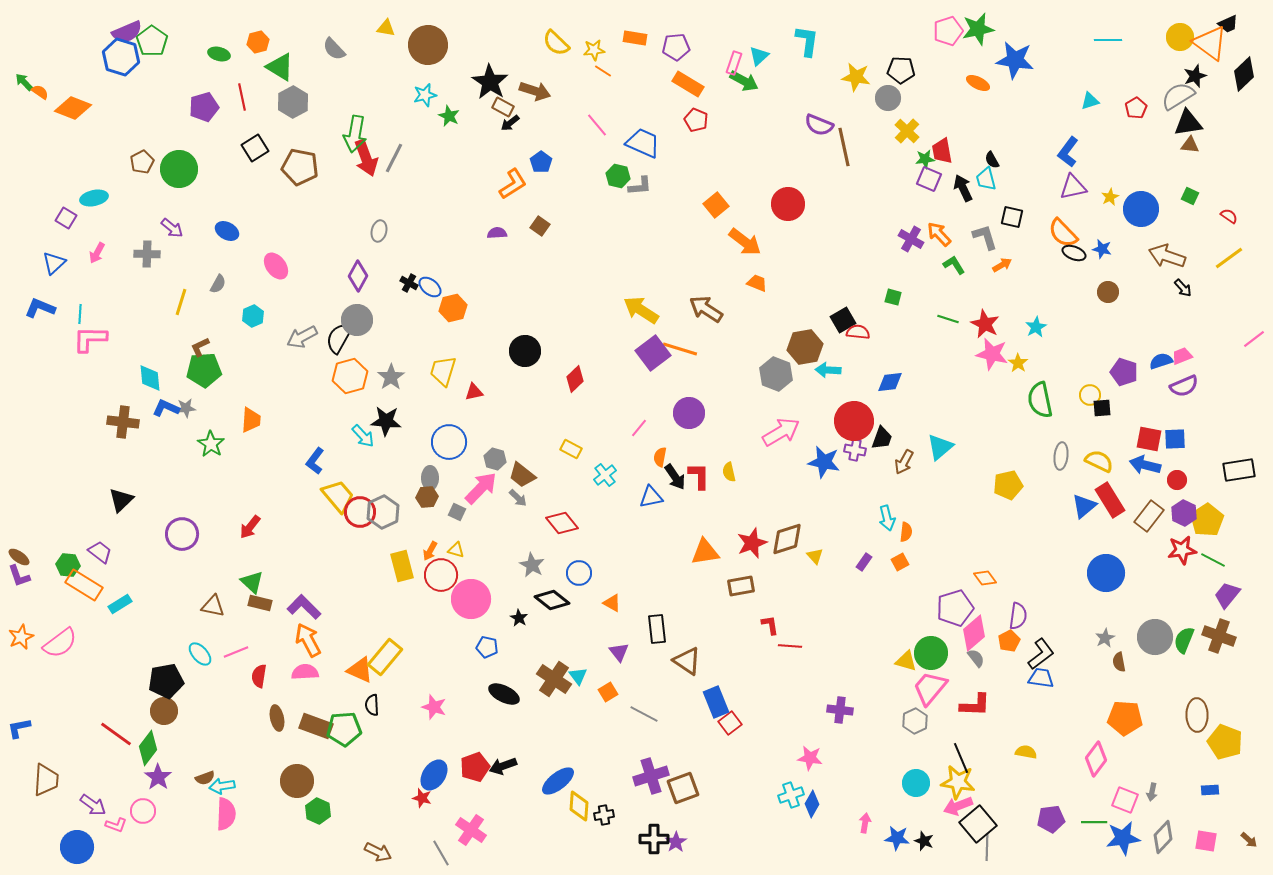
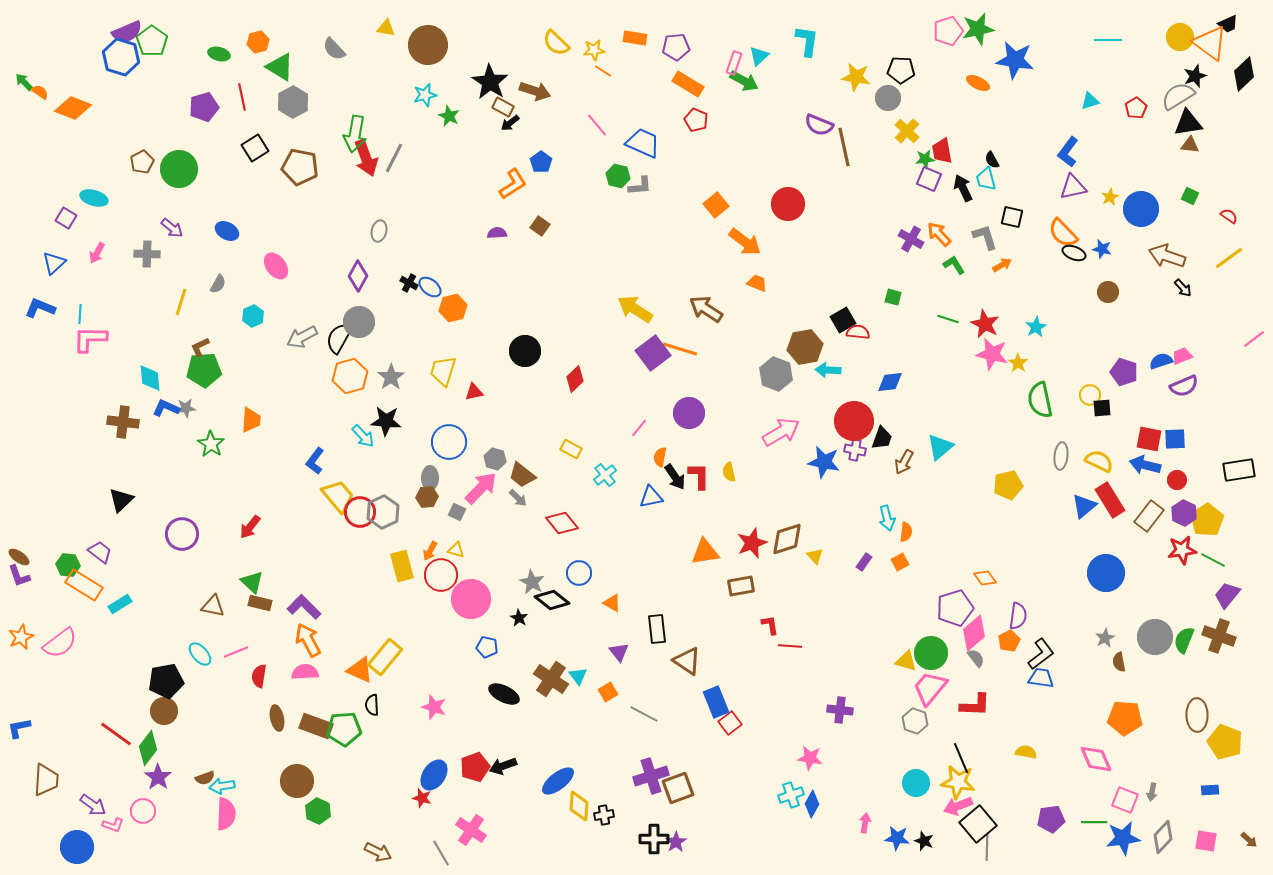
cyan ellipse at (94, 198): rotated 28 degrees clockwise
yellow arrow at (641, 310): moved 6 px left, 1 px up
gray circle at (357, 320): moved 2 px right, 2 px down
gray star at (532, 565): moved 17 px down
brown cross at (554, 679): moved 3 px left
gray hexagon at (915, 721): rotated 15 degrees counterclockwise
pink diamond at (1096, 759): rotated 60 degrees counterclockwise
brown square at (683, 788): moved 5 px left
pink L-shape at (116, 825): moved 3 px left
